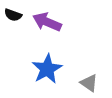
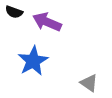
black semicircle: moved 1 px right, 3 px up
blue star: moved 14 px left, 8 px up
